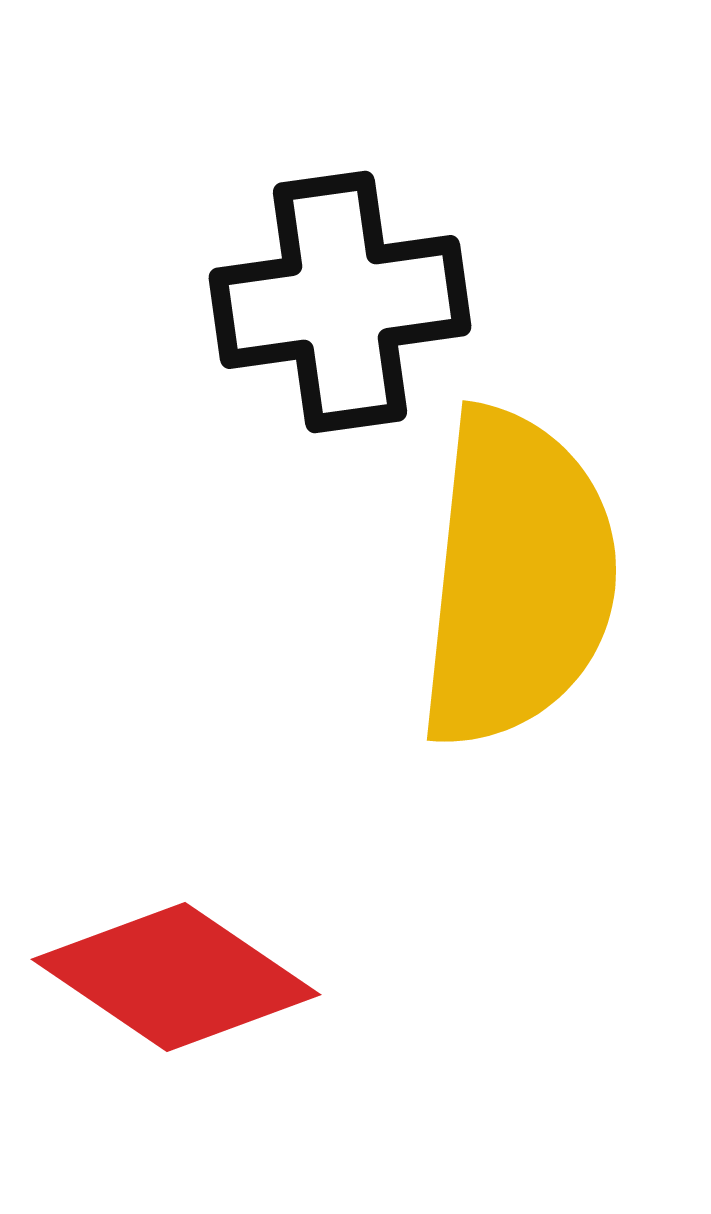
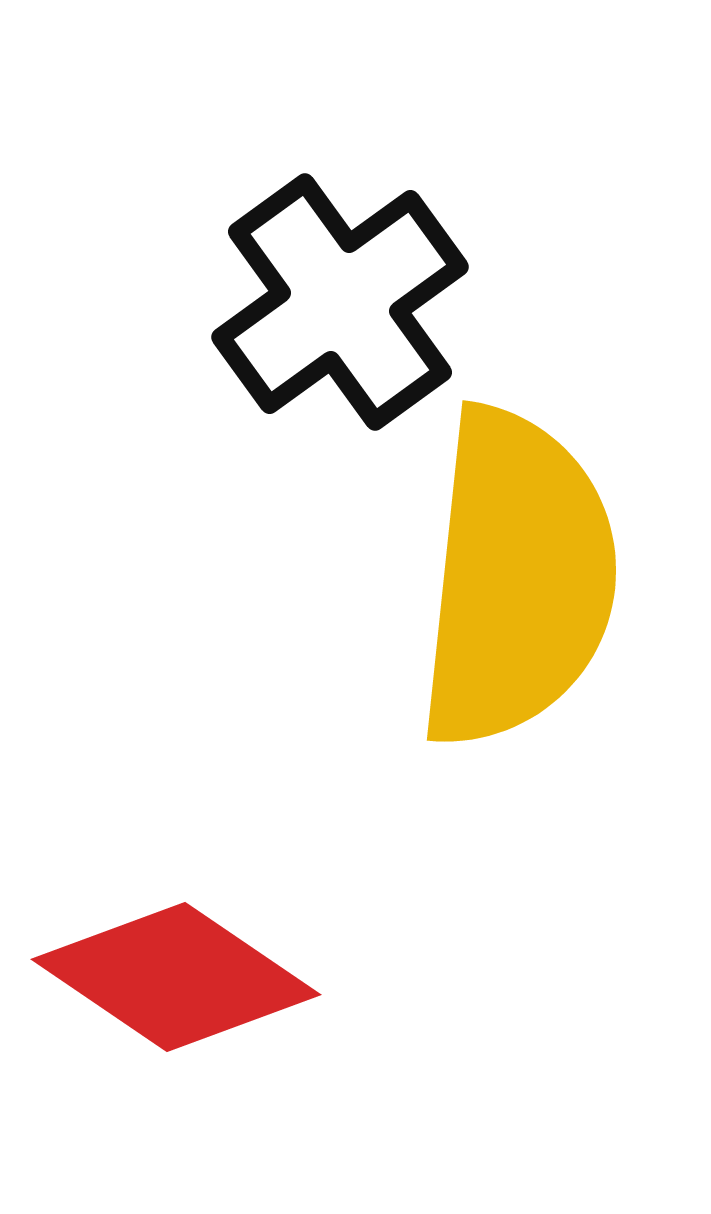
black cross: rotated 28 degrees counterclockwise
